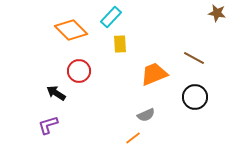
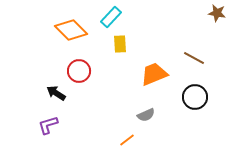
orange line: moved 6 px left, 2 px down
